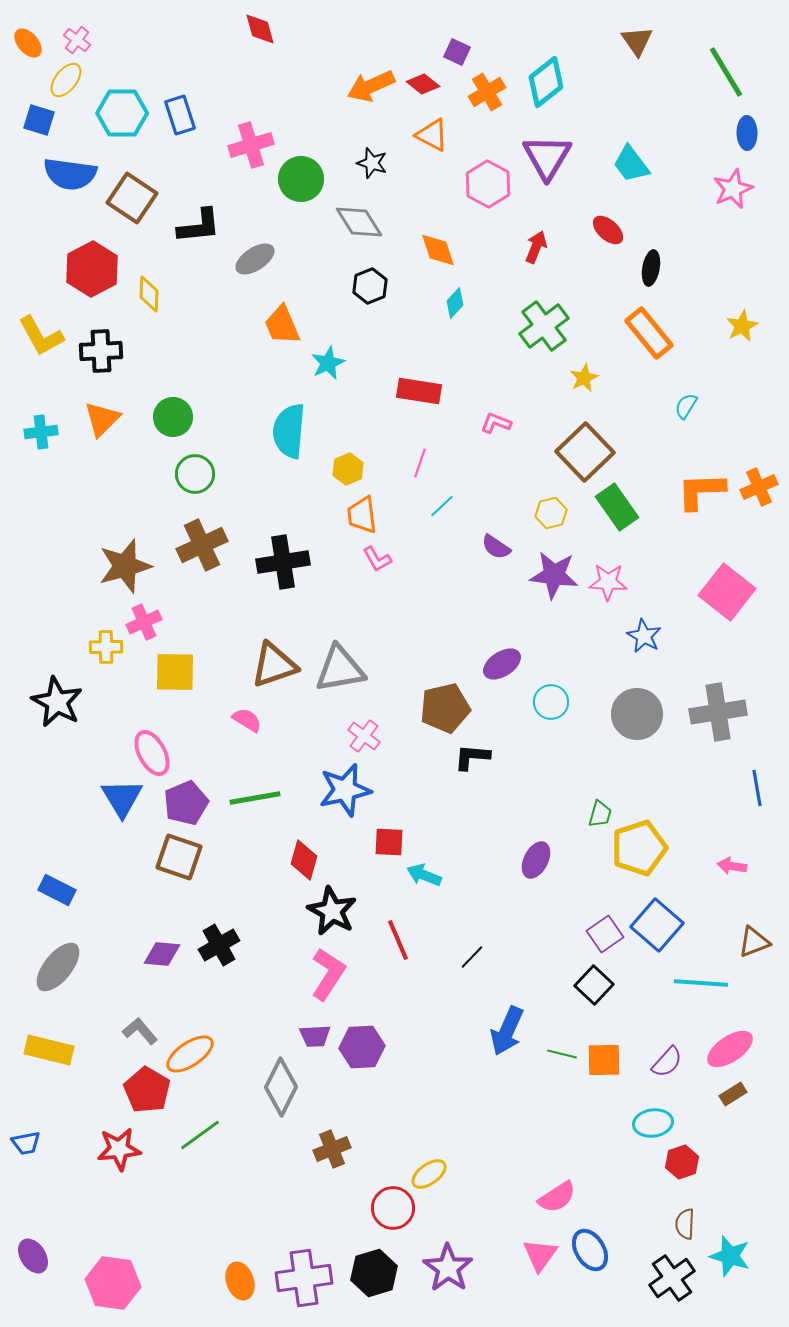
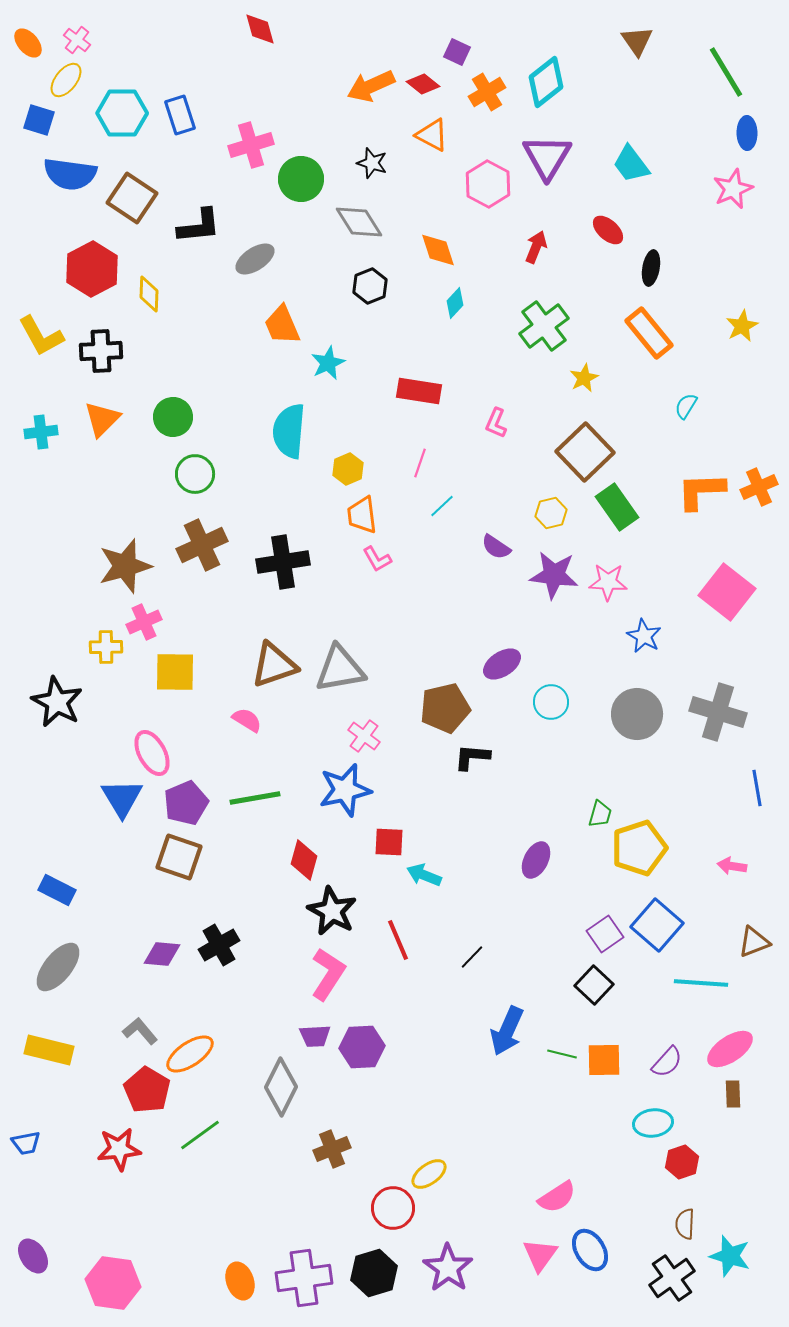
pink L-shape at (496, 423): rotated 88 degrees counterclockwise
gray cross at (718, 712): rotated 26 degrees clockwise
brown rectangle at (733, 1094): rotated 60 degrees counterclockwise
